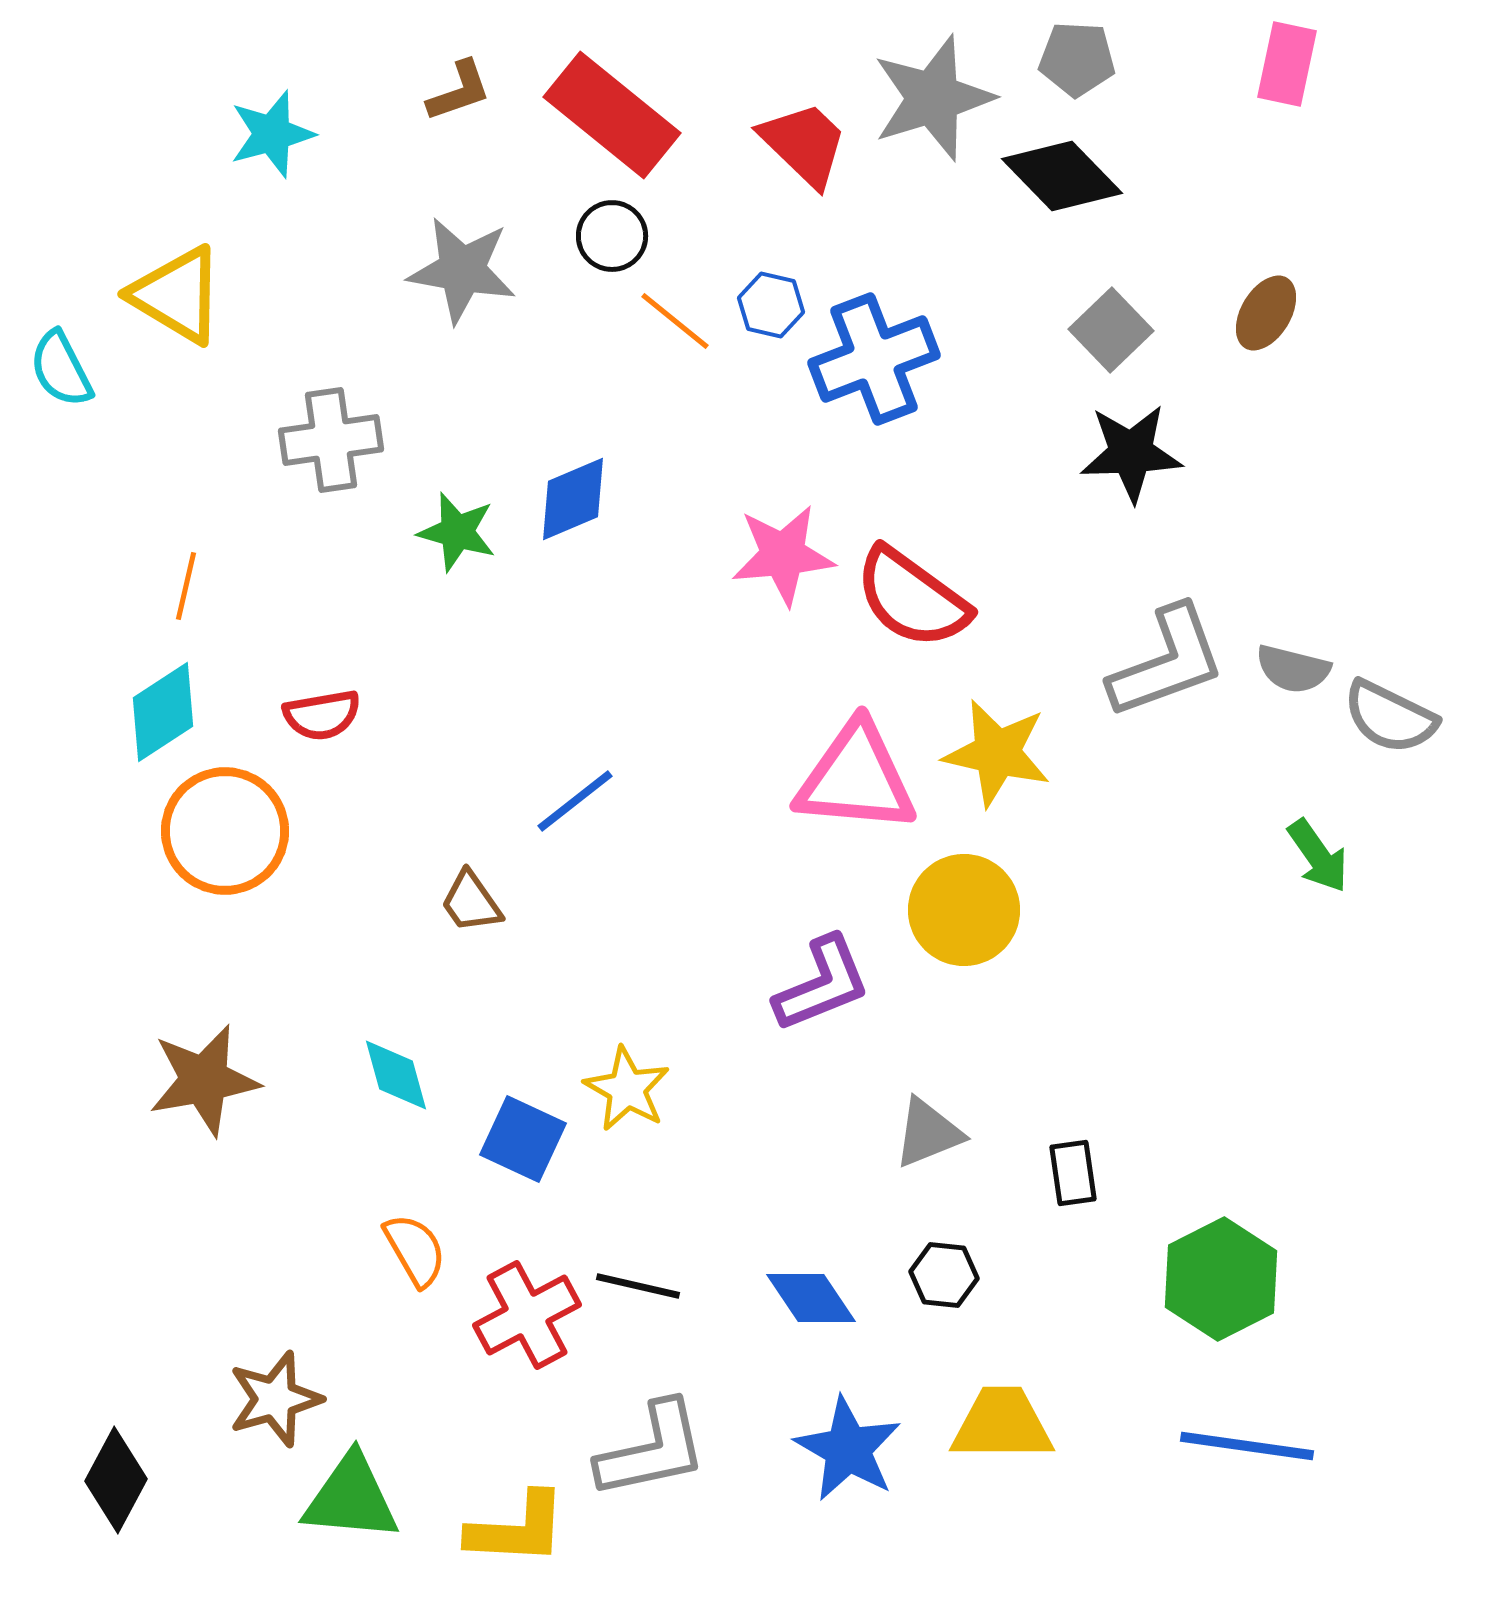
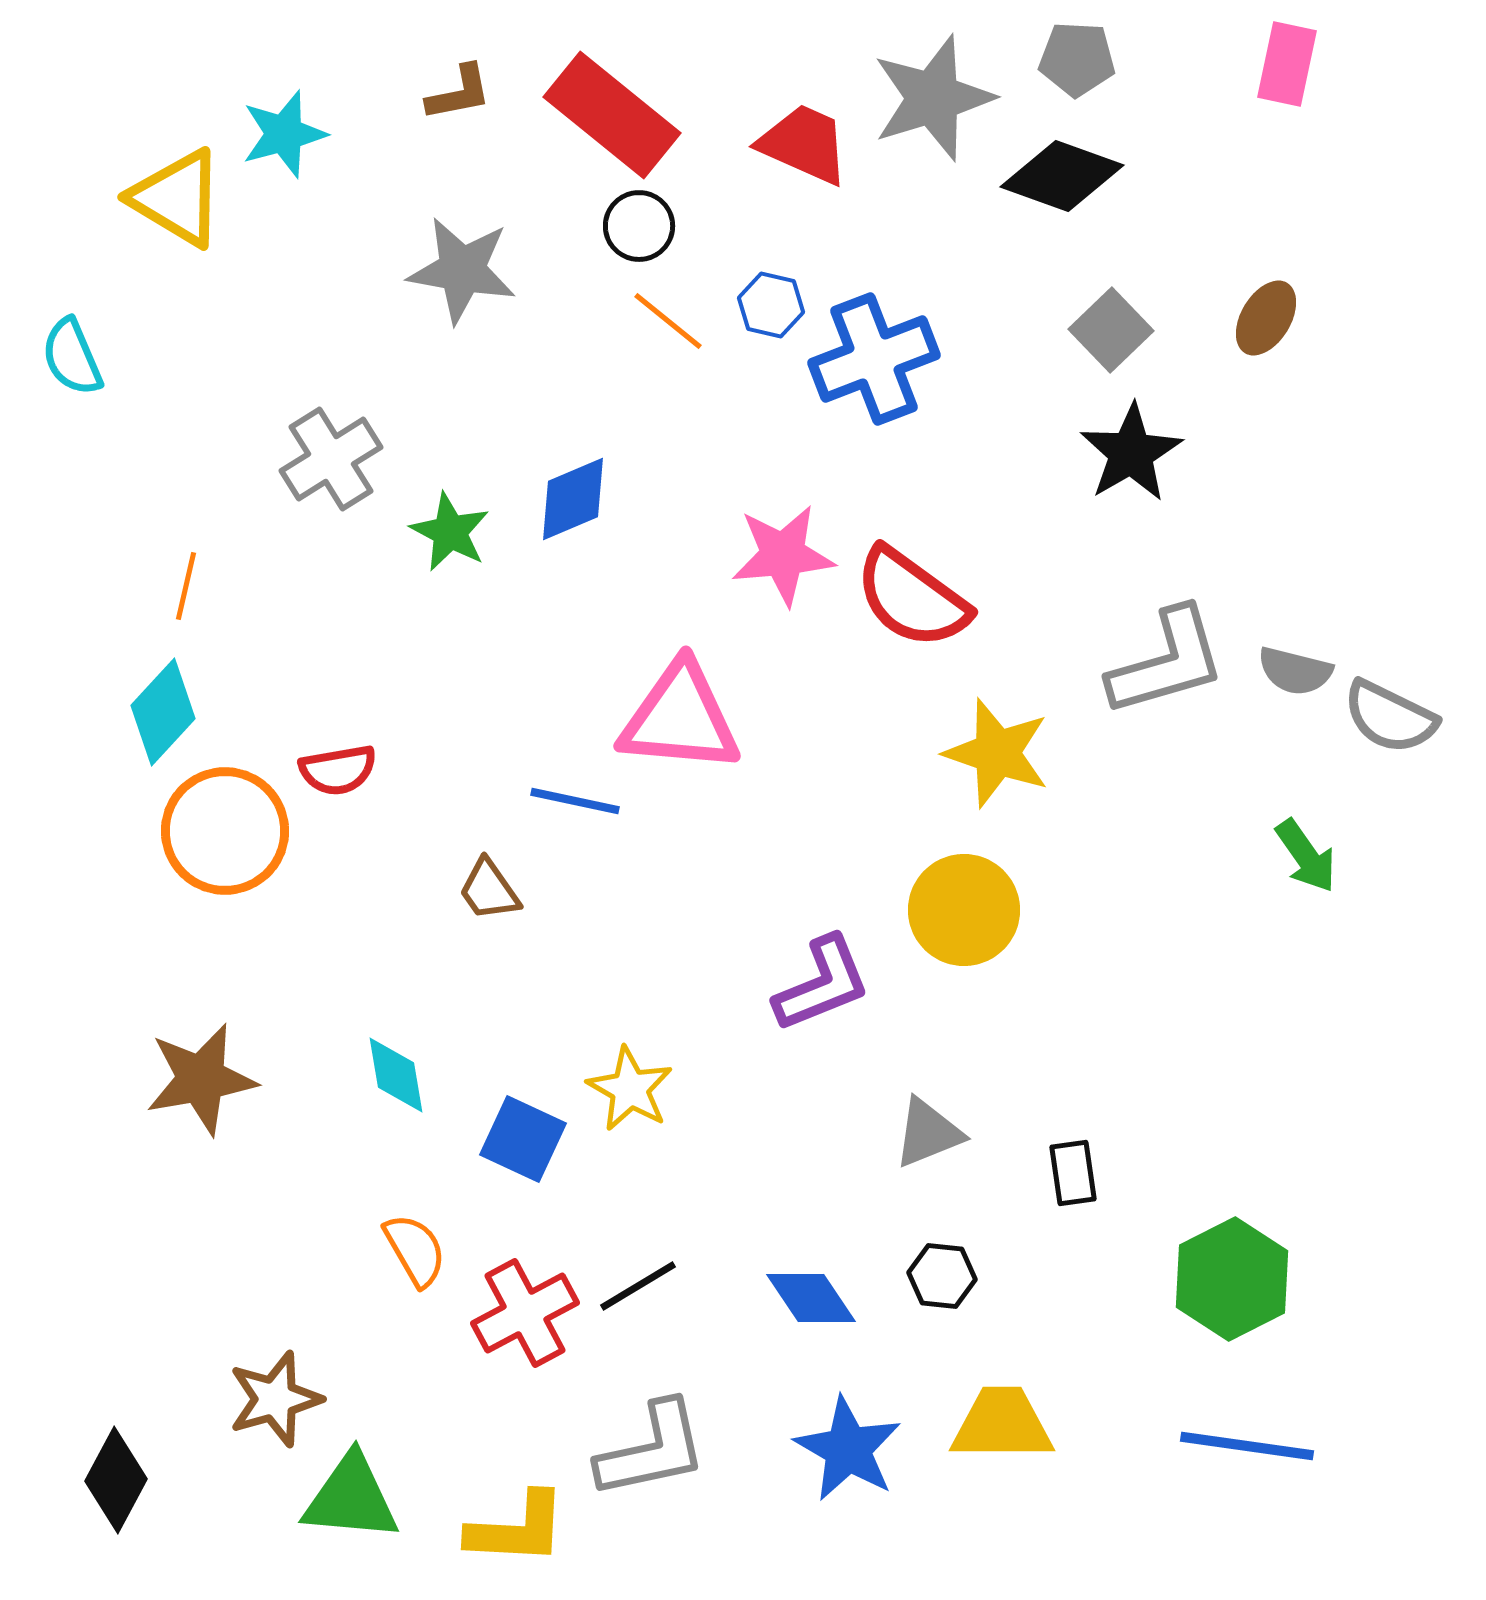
brown L-shape at (459, 91): moved 2 px down; rotated 8 degrees clockwise
cyan star at (272, 134): moved 12 px right
red trapezoid at (804, 144): rotated 20 degrees counterclockwise
black diamond at (1062, 176): rotated 26 degrees counterclockwise
black circle at (612, 236): moved 27 px right, 10 px up
yellow triangle at (177, 295): moved 97 px up
brown ellipse at (1266, 313): moved 5 px down
orange line at (675, 321): moved 7 px left
cyan semicircle at (61, 369): moved 11 px right, 12 px up; rotated 4 degrees clockwise
gray cross at (331, 440): moved 19 px down; rotated 24 degrees counterclockwise
black star at (1131, 453): rotated 28 degrees counterclockwise
green star at (457, 532): moved 7 px left; rotated 12 degrees clockwise
gray L-shape at (1167, 662): rotated 4 degrees clockwise
gray semicircle at (1293, 669): moved 2 px right, 2 px down
cyan diamond at (163, 712): rotated 14 degrees counterclockwise
red semicircle at (322, 715): moved 16 px right, 55 px down
yellow star at (997, 753): rotated 6 degrees clockwise
pink triangle at (856, 778): moved 176 px left, 60 px up
blue line at (575, 801): rotated 50 degrees clockwise
green arrow at (1318, 856): moved 12 px left
brown trapezoid at (471, 902): moved 18 px right, 12 px up
cyan diamond at (396, 1075): rotated 6 degrees clockwise
brown star at (204, 1080): moved 3 px left, 1 px up
yellow star at (627, 1089): moved 3 px right
black hexagon at (944, 1275): moved 2 px left, 1 px down
green hexagon at (1221, 1279): moved 11 px right
black line at (638, 1286): rotated 44 degrees counterclockwise
red cross at (527, 1315): moved 2 px left, 2 px up
